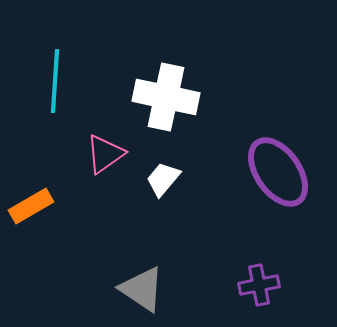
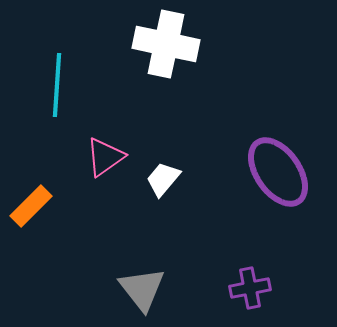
cyan line: moved 2 px right, 4 px down
white cross: moved 53 px up
pink triangle: moved 3 px down
orange rectangle: rotated 15 degrees counterclockwise
purple cross: moved 9 px left, 3 px down
gray triangle: rotated 18 degrees clockwise
